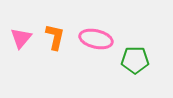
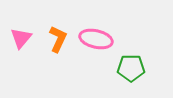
orange L-shape: moved 3 px right, 2 px down; rotated 12 degrees clockwise
green pentagon: moved 4 px left, 8 px down
